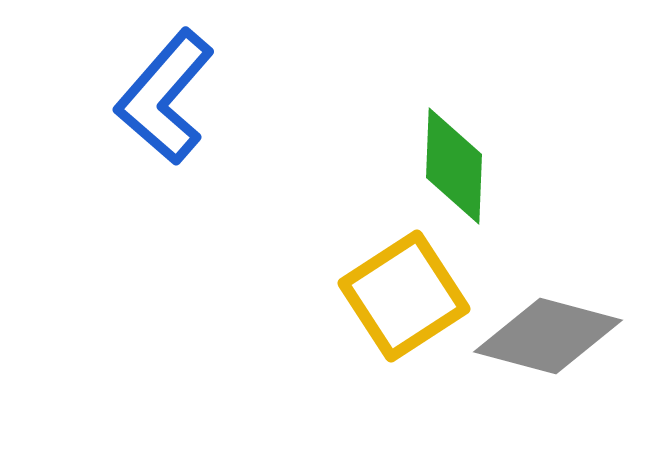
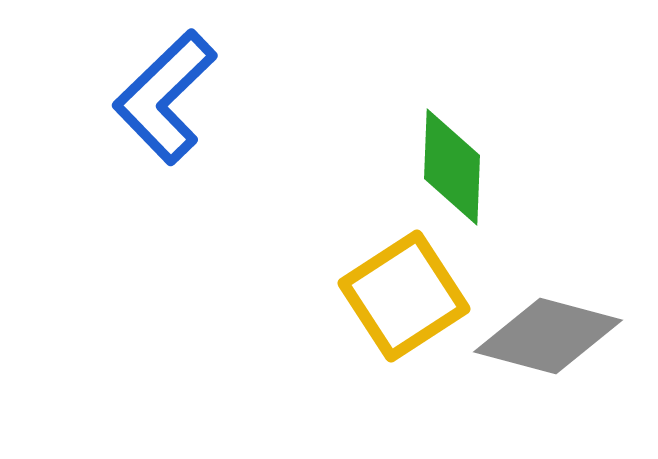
blue L-shape: rotated 5 degrees clockwise
green diamond: moved 2 px left, 1 px down
